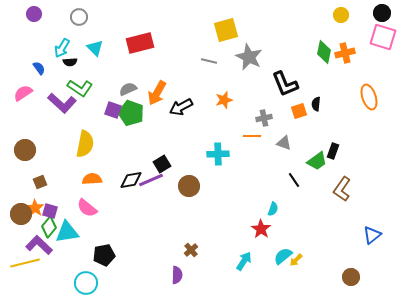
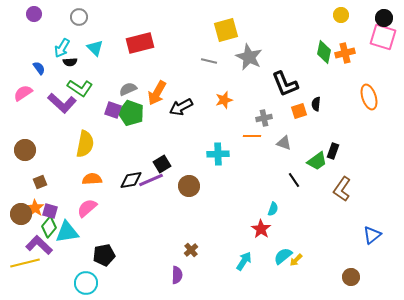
black circle at (382, 13): moved 2 px right, 5 px down
pink semicircle at (87, 208): rotated 100 degrees clockwise
